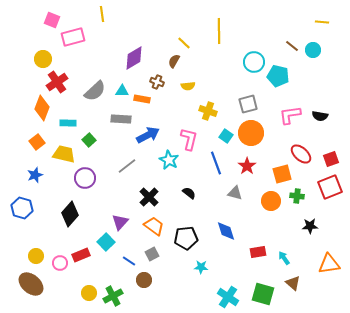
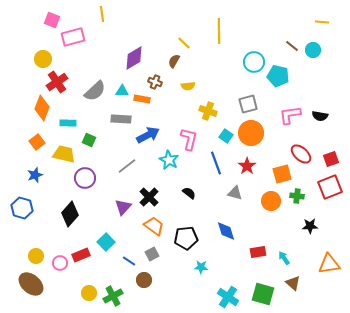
brown cross at (157, 82): moved 2 px left
green square at (89, 140): rotated 24 degrees counterclockwise
purple triangle at (120, 222): moved 3 px right, 15 px up
